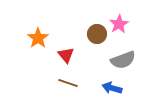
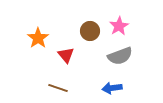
pink star: moved 2 px down
brown circle: moved 7 px left, 3 px up
gray semicircle: moved 3 px left, 4 px up
brown line: moved 10 px left, 5 px down
blue arrow: rotated 24 degrees counterclockwise
